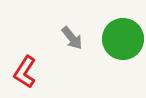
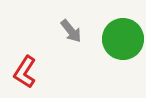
gray arrow: moved 1 px left, 7 px up
